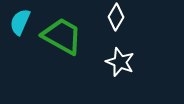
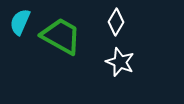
white diamond: moved 5 px down
green trapezoid: moved 1 px left
